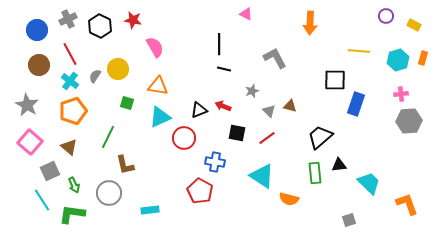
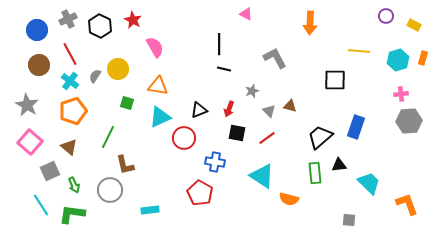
red star at (133, 20): rotated 18 degrees clockwise
blue rectangle at (356, 104): moved 23 px down
red arrow at (223, 106): moved 6 px right, 3 px down; rotated 91 degrees counterclockwise
red pentagon at (200, 191): moved 2 px down
gray circle at (109, 193): moved 1 px right, 3 px up
cyan line at (42, 200): moved 1 px left, 5 px down
gray square at (349, 220): rotated 24 degrees clockwise
